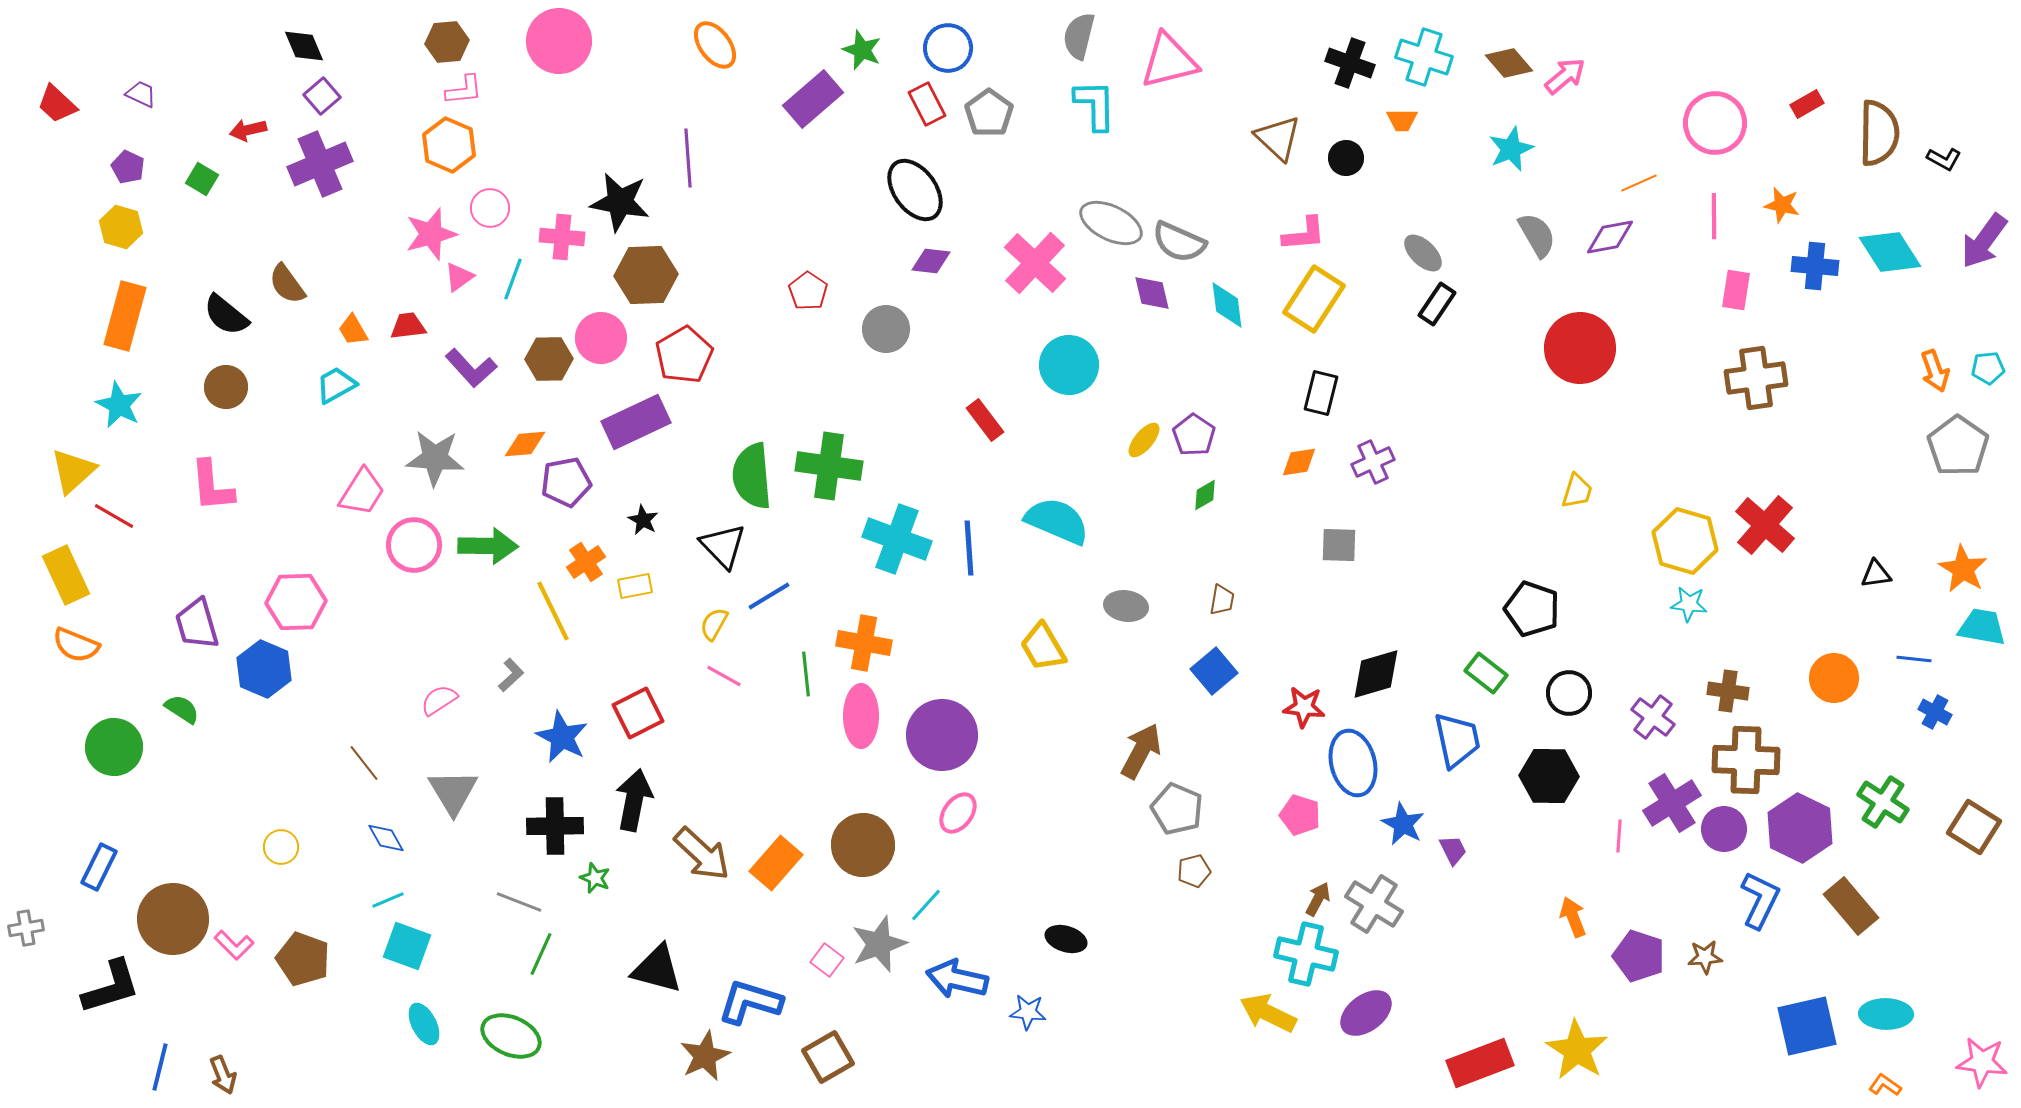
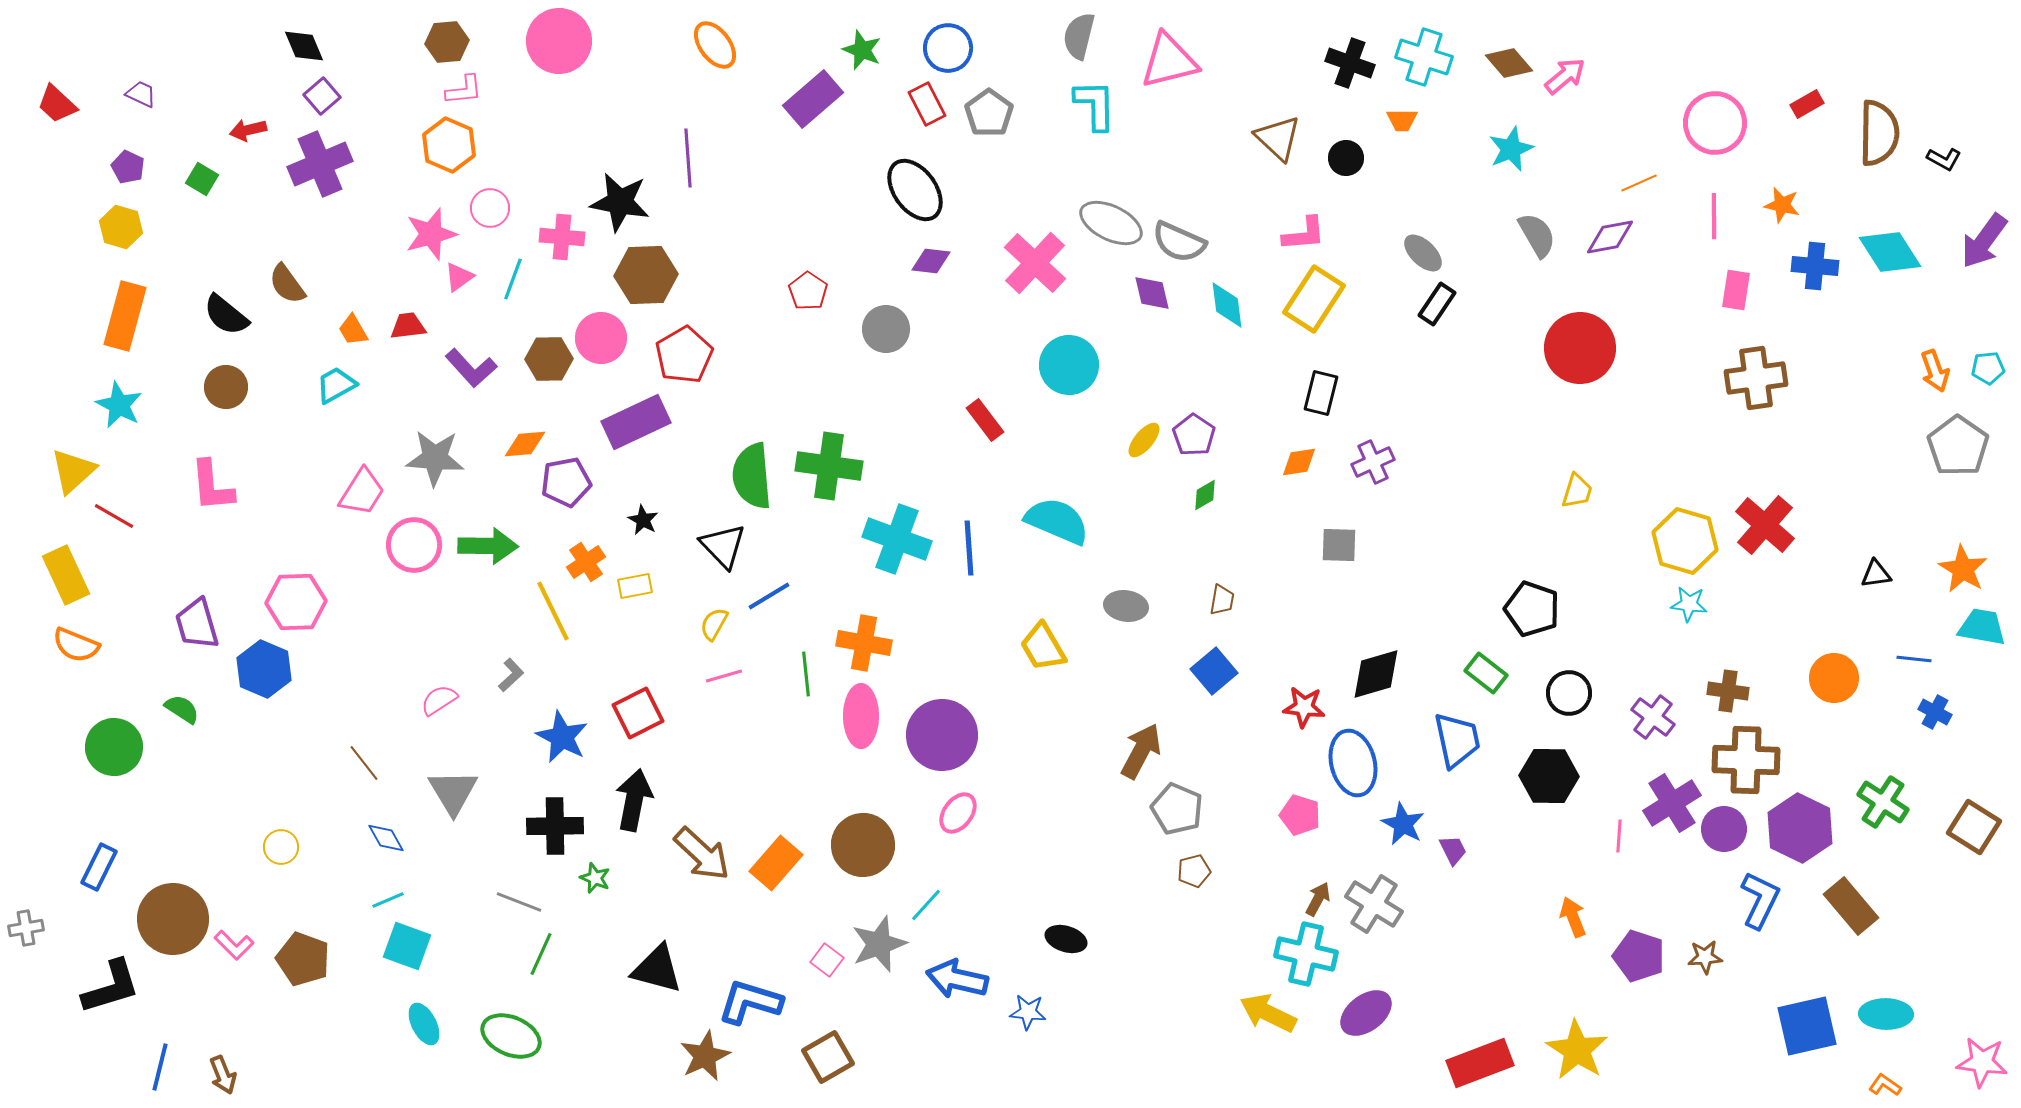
pink line at (724, 676): rotated 45 degrees counterclockwise
